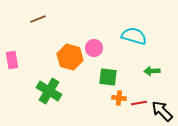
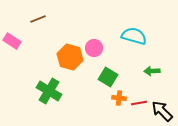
pink rectangle: moved 19 px up; rotated 48 degrees counterclockwise
green square: rotated 24 degrees clockwise
